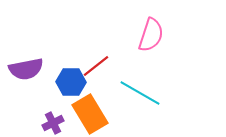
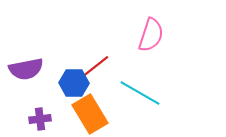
blue hexagon: moved 3 px right, 1 px down
purple cross: moved 13 px left, 4 px up; rotated 20 degrees clockwise
